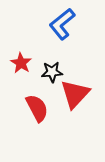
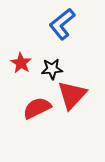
black star: moved 3 px up
red triangle: moved 3 px left, 1 px down
red semicircle: rotated 88 degrees counterclockwise
